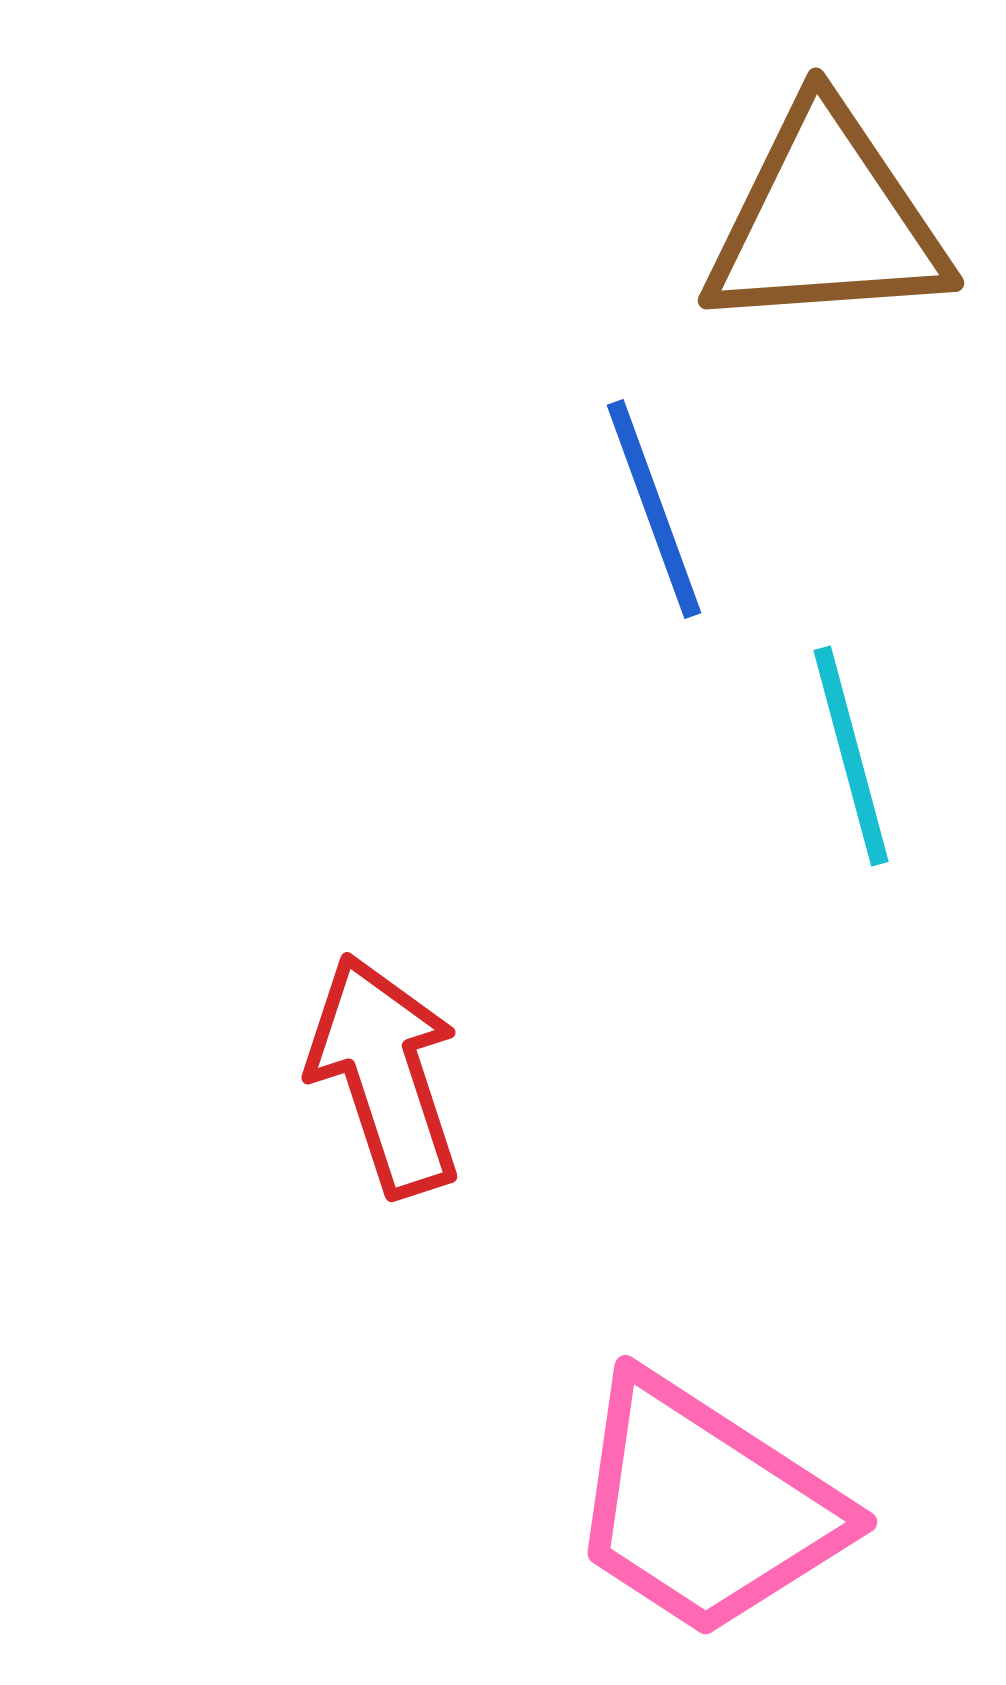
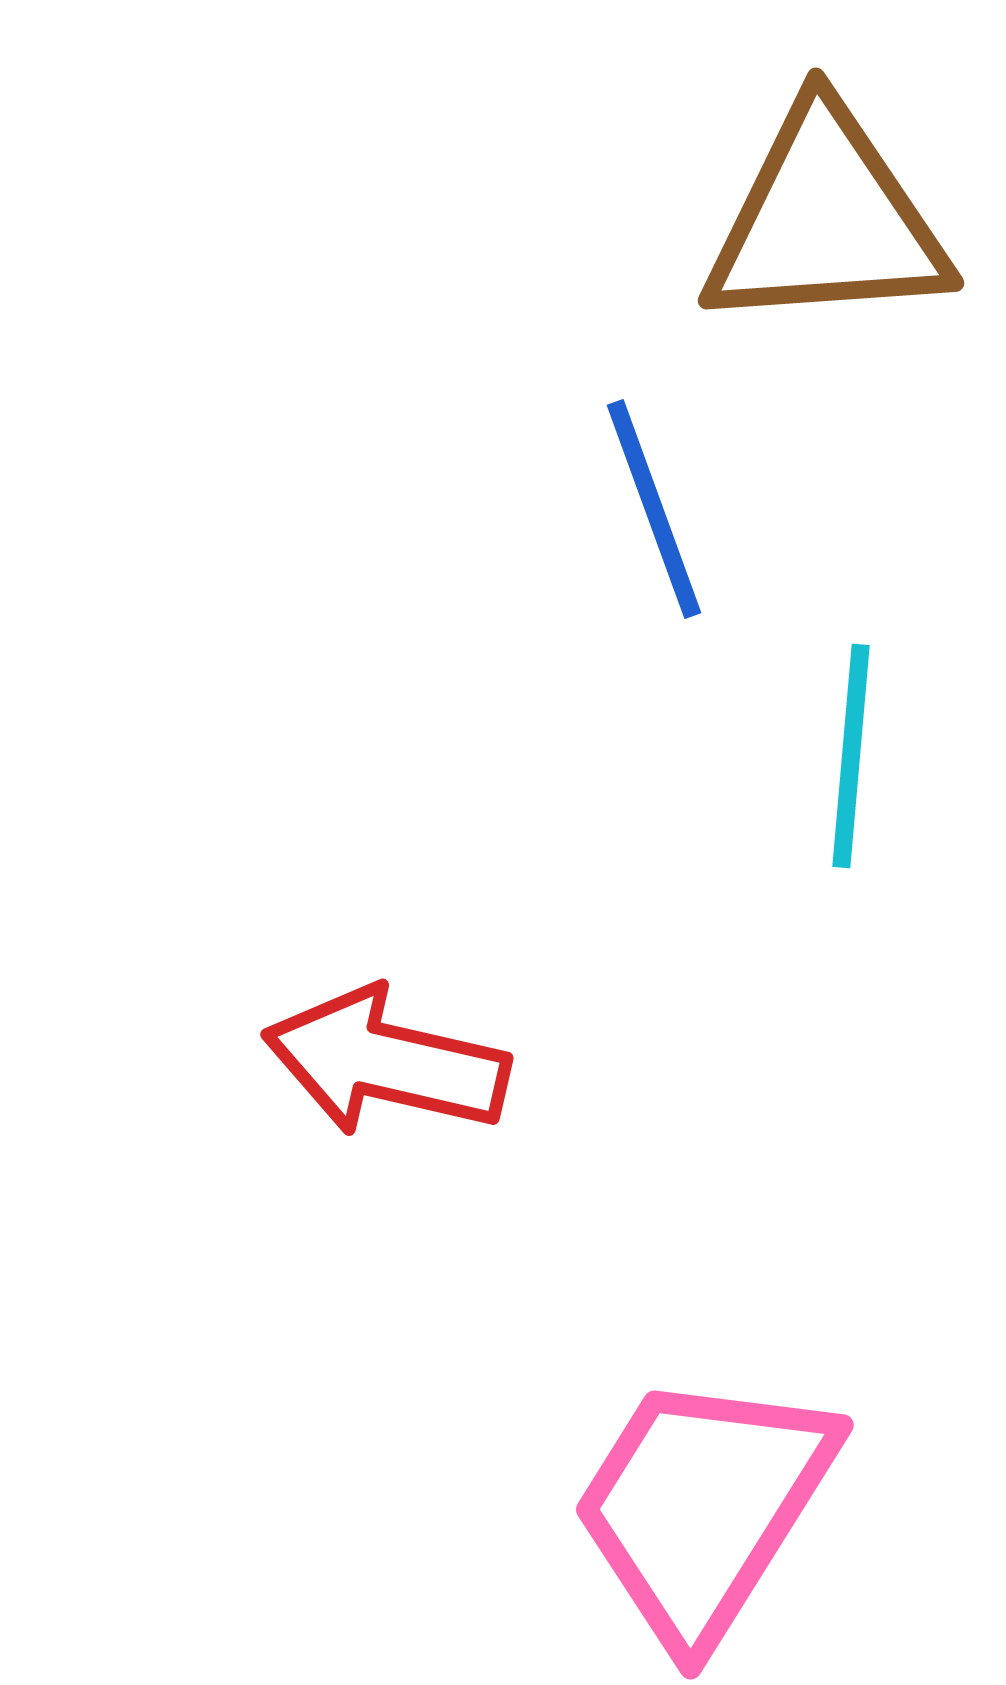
cyan line: rotated 20 degrees clockwise
red arrow: moved 1 px right, 13 px up; rotated 59 degrees counterclockwise
pink trapezoid: moved 2 px left; rotated 89 degrees clockwise
